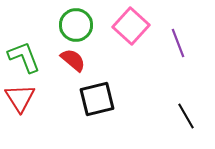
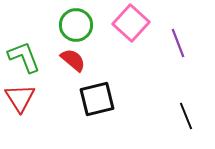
pink square: moved 3 px up
black line: rotated 8 degrees clockwise
